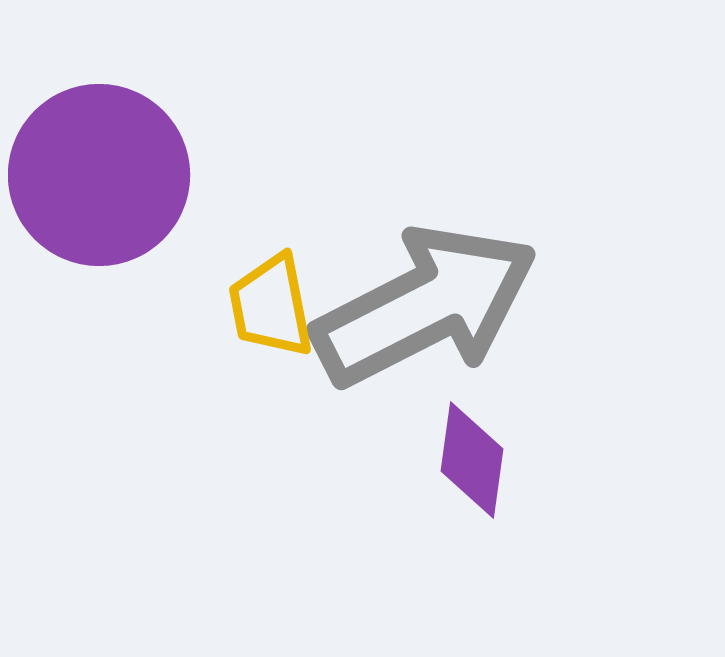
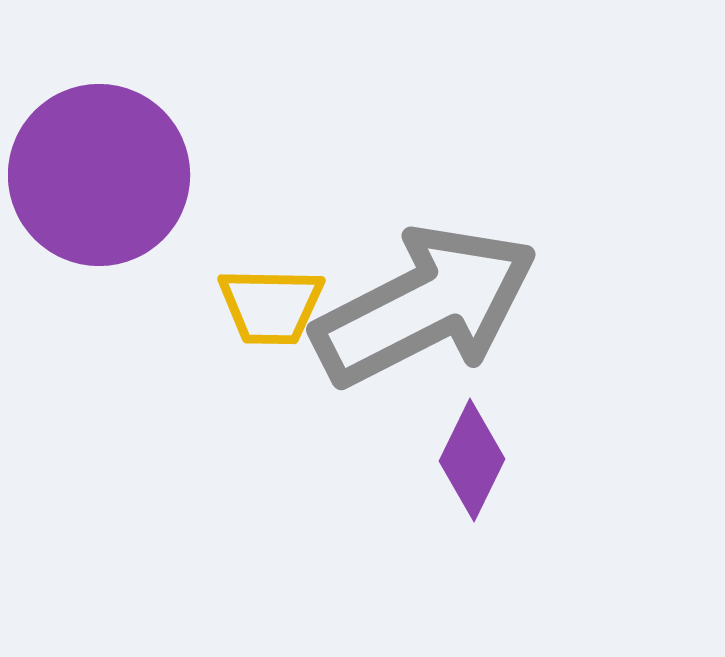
yellow trapezoid: rotated 78 degrees counterclockwise
purple diamond: rotated 18 degrees clockwise
